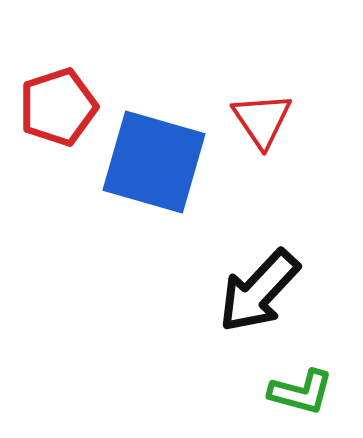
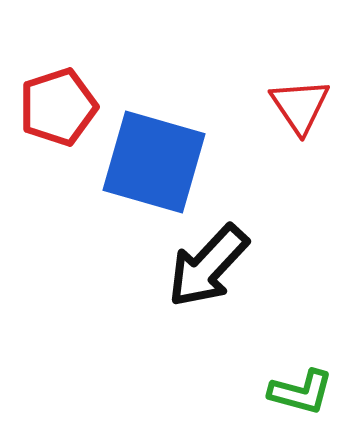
red triangle: moved 38 px right, 14 px up
black arrow: moved 51 px left, 25 px up
